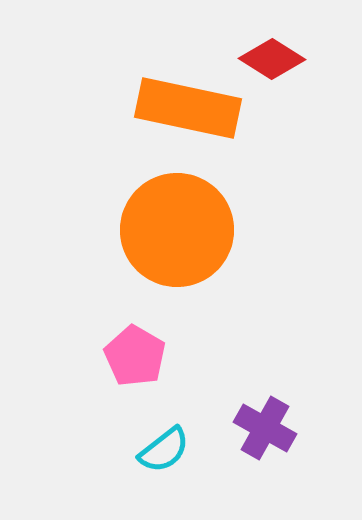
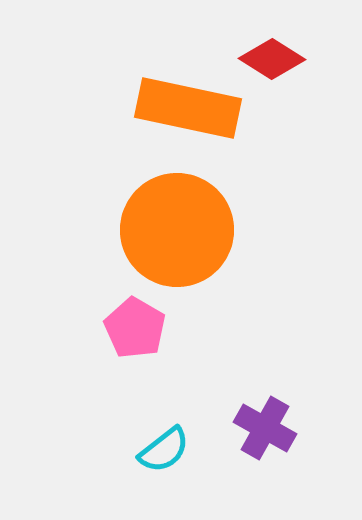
pink pentagon: moved 28 px up
